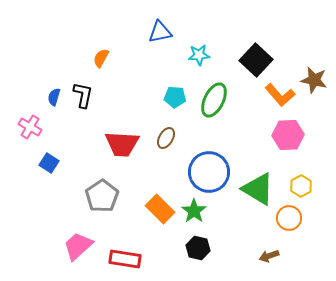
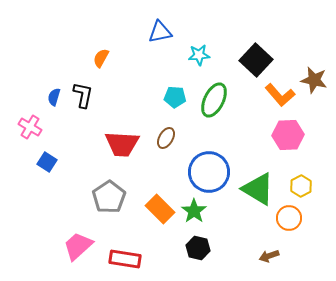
blue square: moved 2 px left, 1 px up
gray pentagon: moved 7 px right, 1 px down
